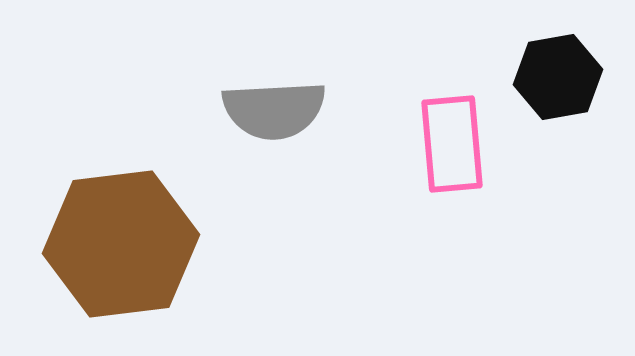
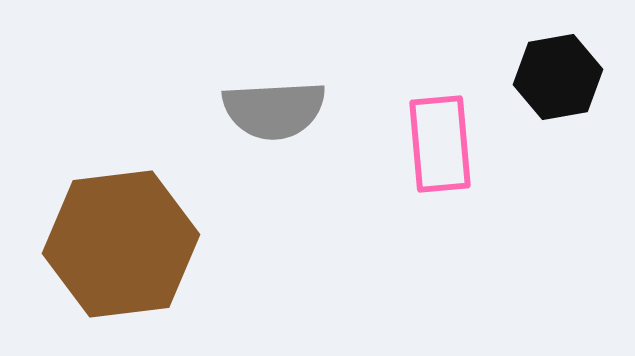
pink rectangle: moved 12 px left
